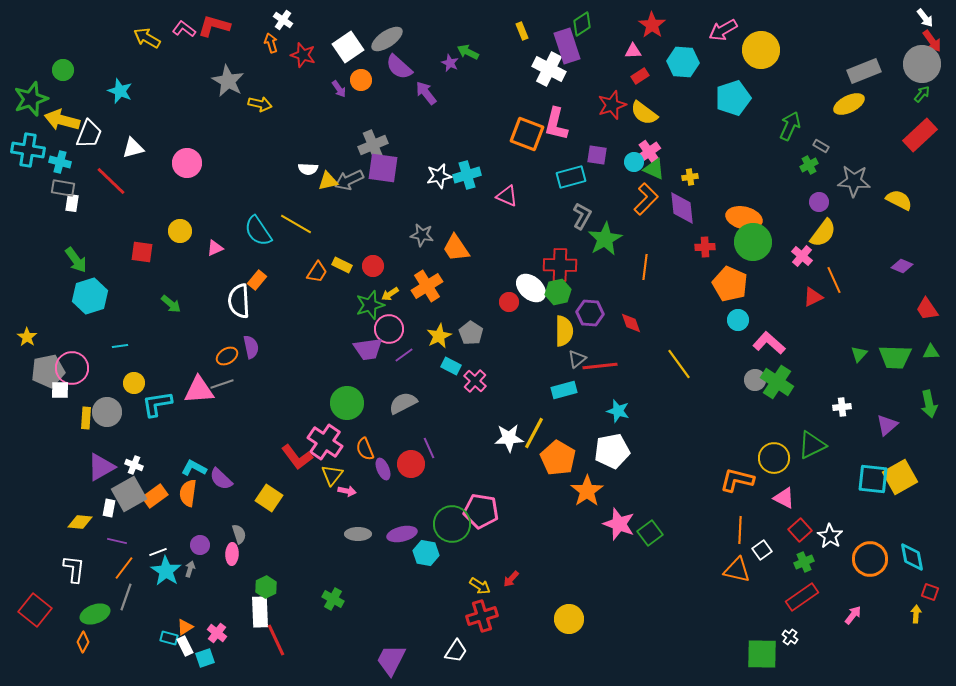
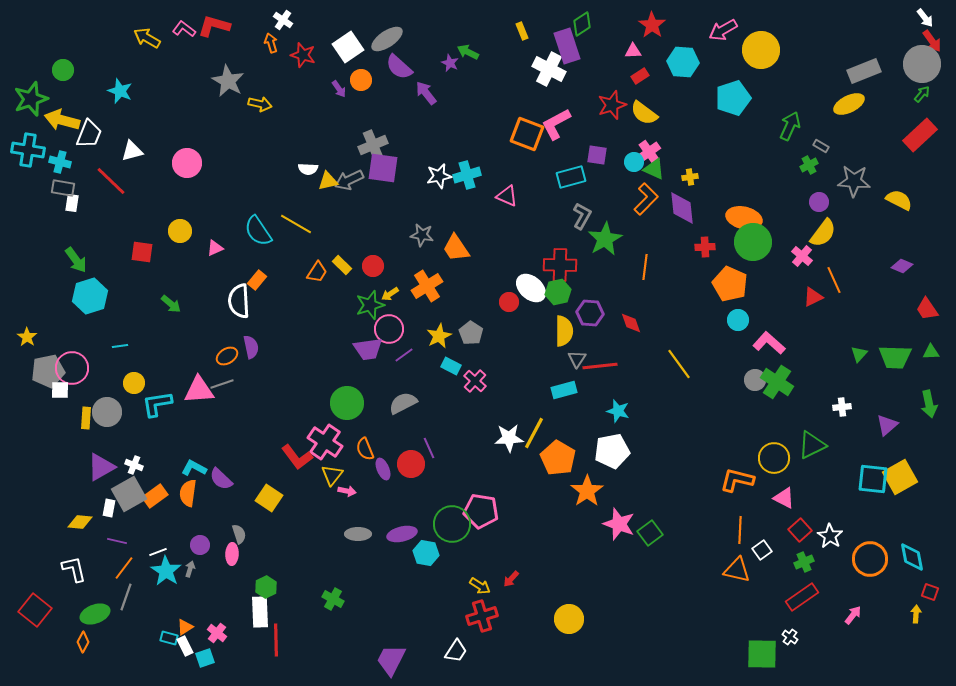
pink L-shape at (556, 124): rotated 48 degrees clockwise
white triangle at (133, 148): moved 1 px left, 3 px down
yellow rectangle at (342, 265): rotated 18 degrees clockwise
gray triangle at (577, 359): rotated 18 degrees counterclockwise
white L-shape at (74, 569): rotated 20 degrees counterclockwise
red line at (276, 640): rotated 24 degrees clockwise
